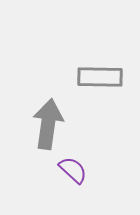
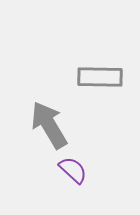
gray arrow: moved 1 px right, 1 px down; rotated 39 degrees counterclockwise
